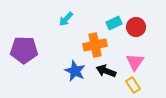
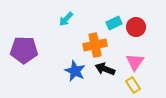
black arrow: moved 1 px left, 2 px up
